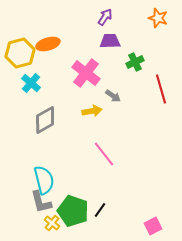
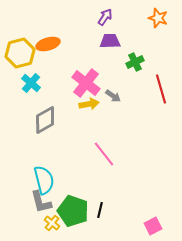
pink cross: moved 10 px down
yellow arrow: moved 3 px left, 7 px up
black line: rotated 21 degrees counterclockwise
